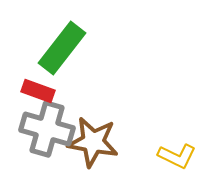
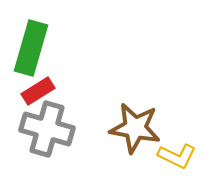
green rectangle: moved 31 px left; rotated 22 degrees counterclockwise
red rectangle: rotated 52 degrees counterclockwise
brown star: moved 42 px right, 14 px up
